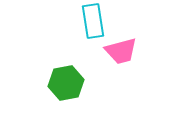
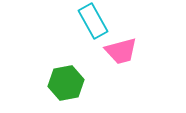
cyan rectangle: rotated 20 degrees counterclockwise
